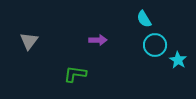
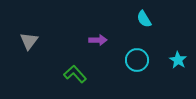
cyan circle: moved 18 px left, 15 px down
green L-shape: rotated 40 degrees clockwise
